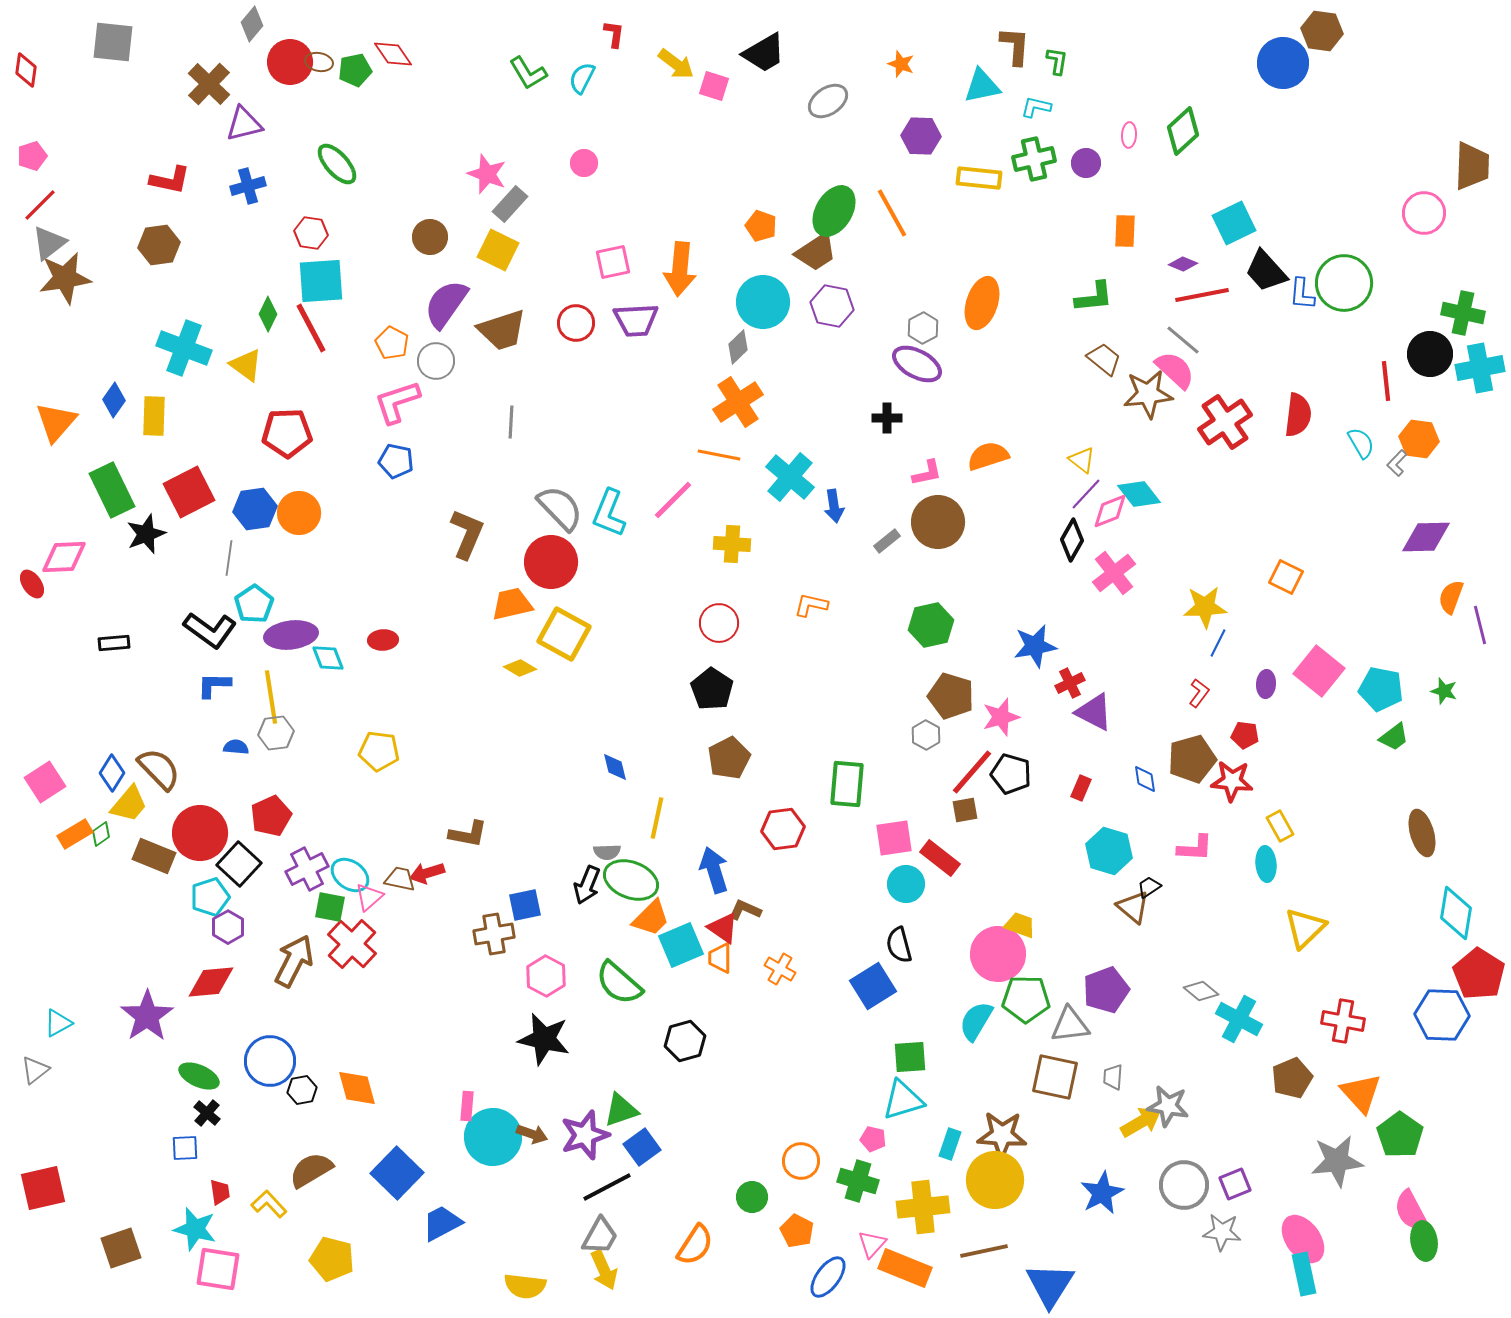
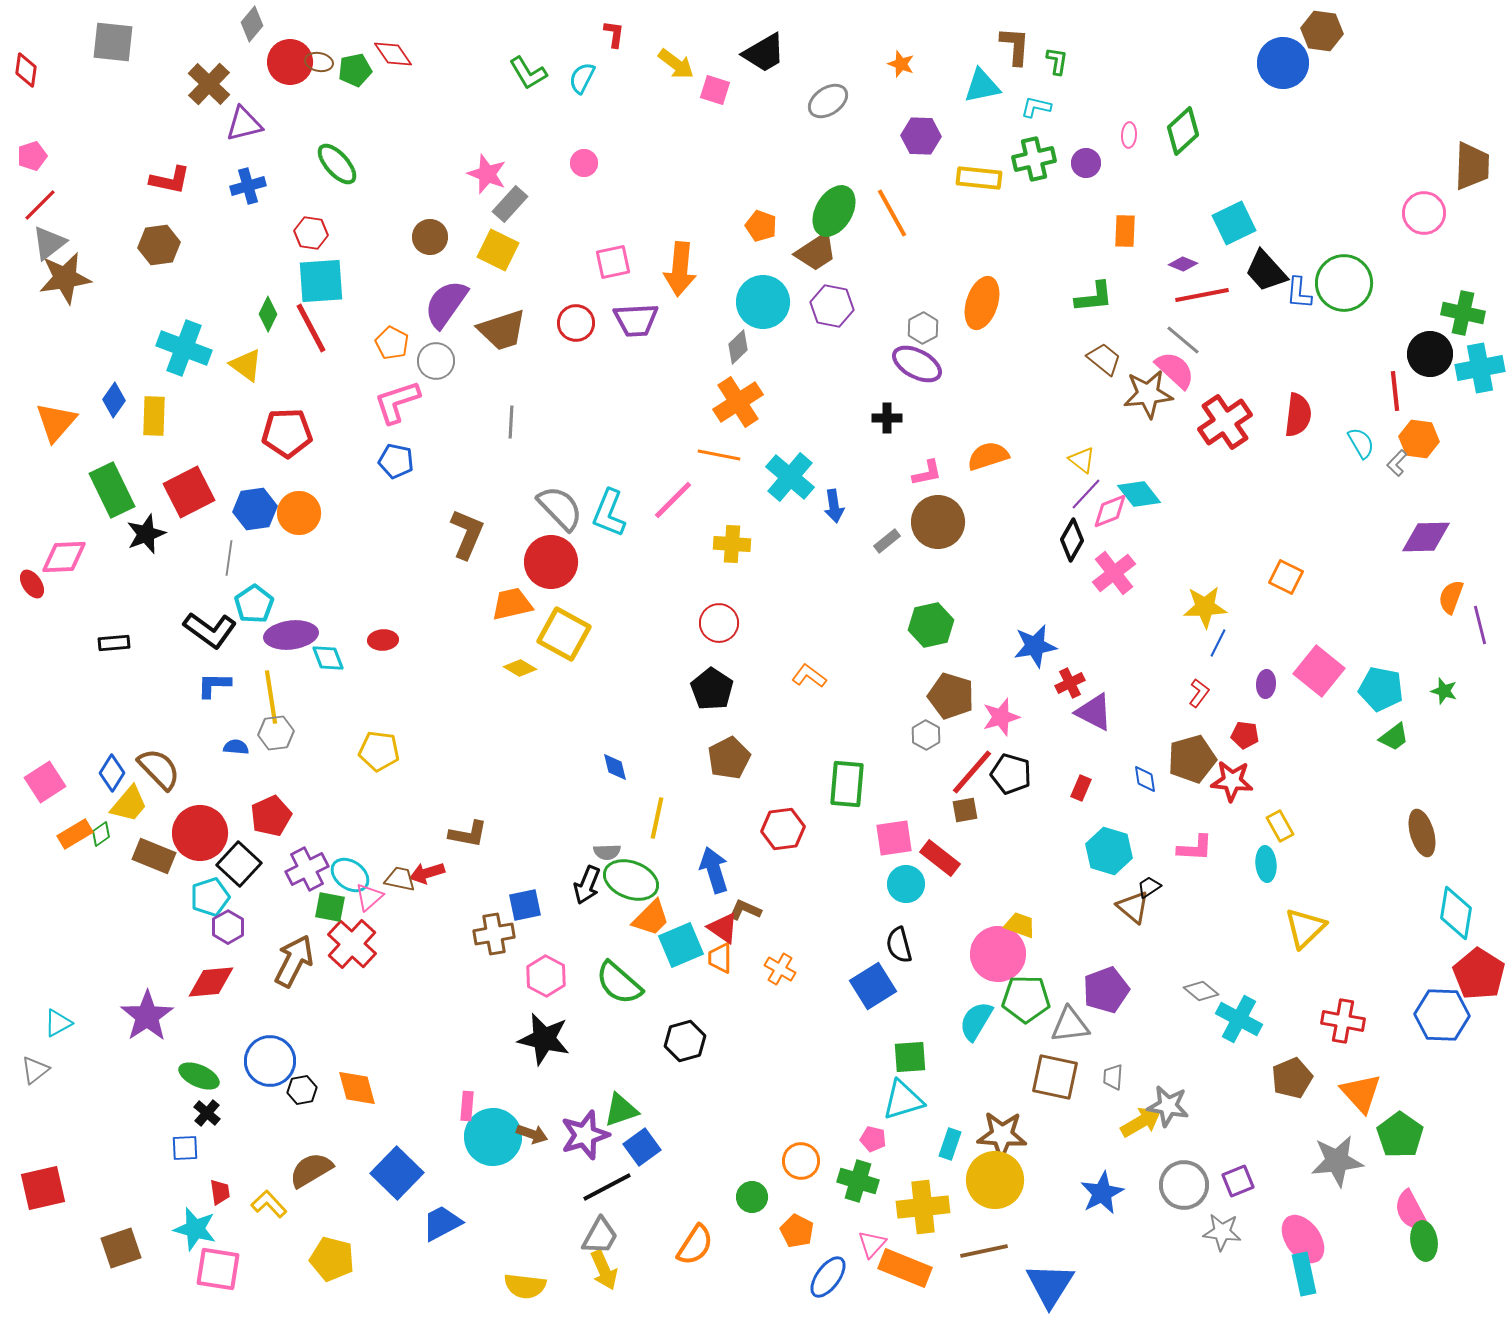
pink square at (714, 86): moved 1 px right, 4 px down
blue L-shape at (1302, 294): moved 3 px left, 1 px up
red line at (1386, 381): moved 9 px right, 10 px down
orange L-shape at (811, 605): moved 2 px left, 71 px down; rotated 24 degrees clockwise
purple square at (1235, 1184): moved 3 px right, 3 px up
